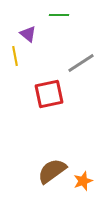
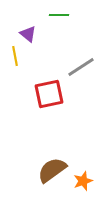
gray line: moved 4 px down
brown semicircle: moved 1 px up
